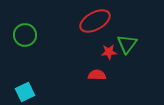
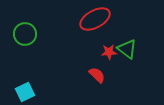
red ellipse: moved 2 px up
green circle: moved 1 px up
green triangle: moved 5 px down; rotated 30 degrees counterclockwise
red semicircle: rotated 42 degrees clockwise
